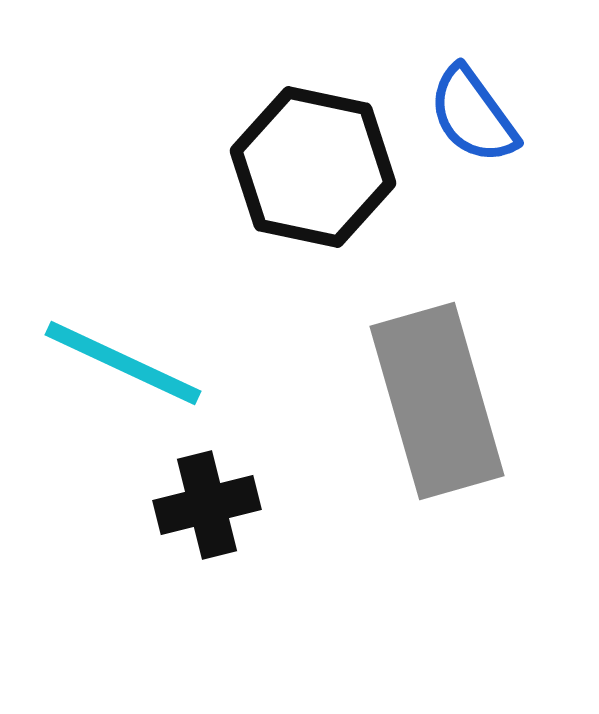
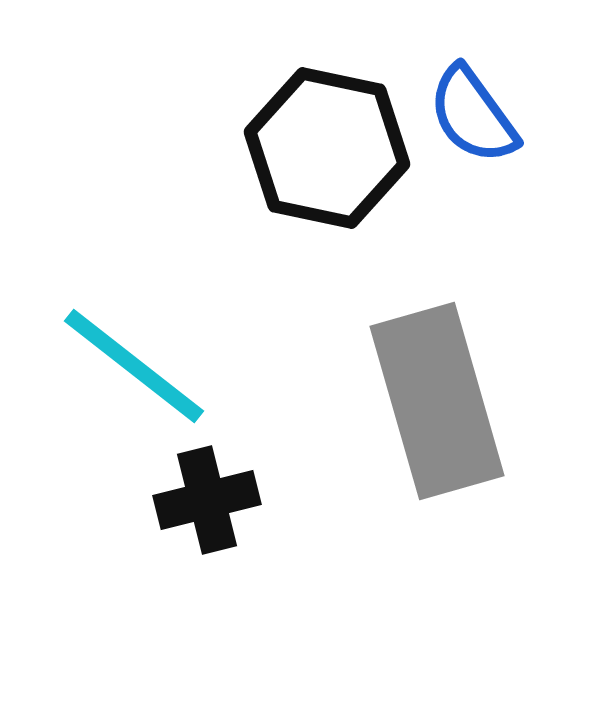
black hexagon: moved 14 px right, 19 px up
cyan line: moved 11 px right, 3 px down; rotated 13 degrees clockwise
black cross: moved 5 px up
